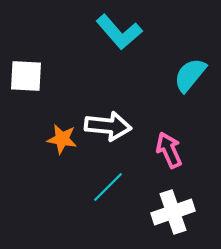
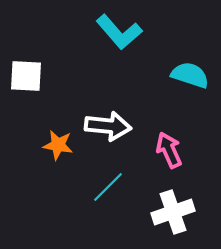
cyan semicircle: rotated 69 degrees clockwise
orange star: moved 4 px left, 6 px down
